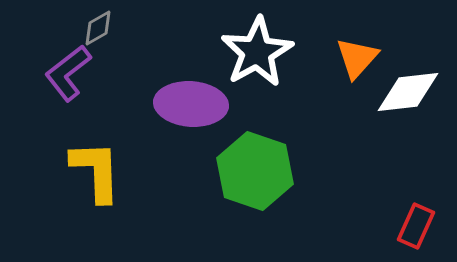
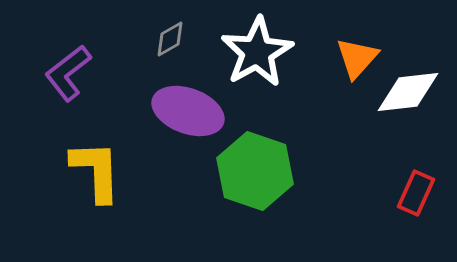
gray diamond: moved 72 px right, 11 px down
purple ellipse: moved 3 px left, 7 px down; rotated 16 degrees clockwise
red rectangle: moved 33 px up
